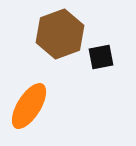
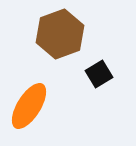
black square: moved 2 px left, 17 px down; rotated 20 degrees counterclockwise
